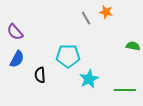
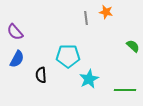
gray line: rotated 24 degrees clockwise
green semicircle: rotated 32 degrees clockwise
black semicircle: moved 1 px right
